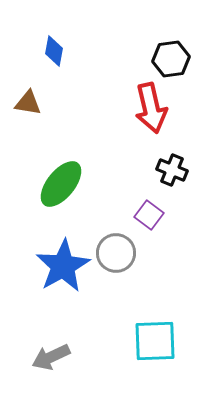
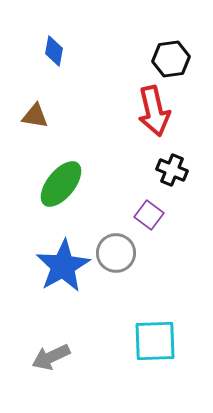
brown triangle: moved 7 px right, 13 px down
red arrow: moved 3 px right, 3 px down
